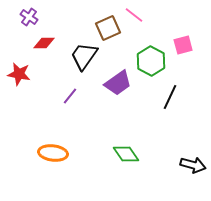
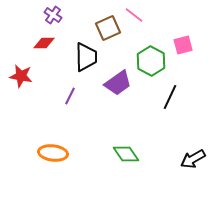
purple cross: moved 24 px right, 2 px up
black trapezoid: moved 2 px right, 1 px down; rotated 144 degrees clockwise
red star: moved 2 px right, 2 px down
purple line: rotated 12 degrees counterclockwise
black arrow: moved 6 px up; rotated 135 degrees clockwise
